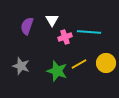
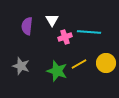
purple semicircle: rotated 12 degrees counterclockwise
